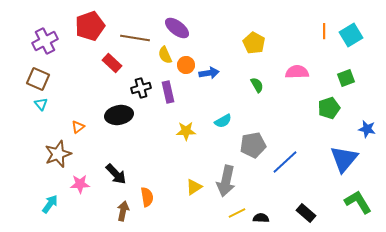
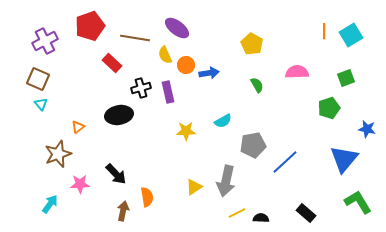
yellow pentagon: moved 2 px left, 1 px down
